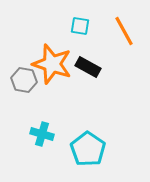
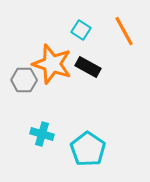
cyan square: moved 1 px right, 4 px down; rotated 24 degrees clockwise
gray hexagon: rotated 10 degrees counterclockwise
